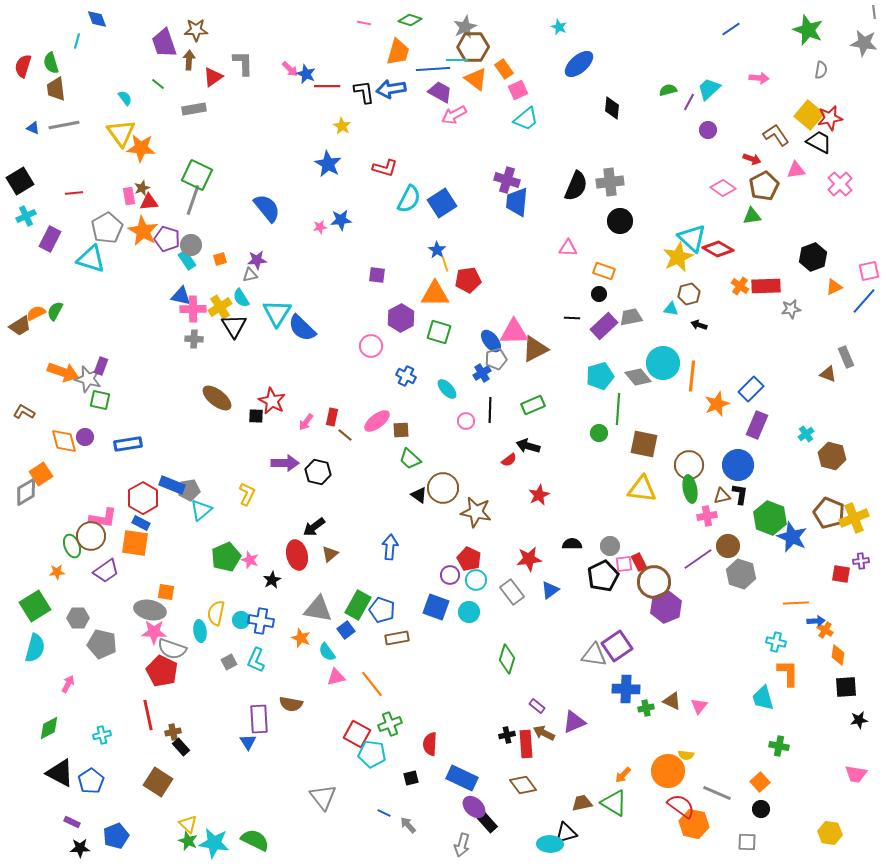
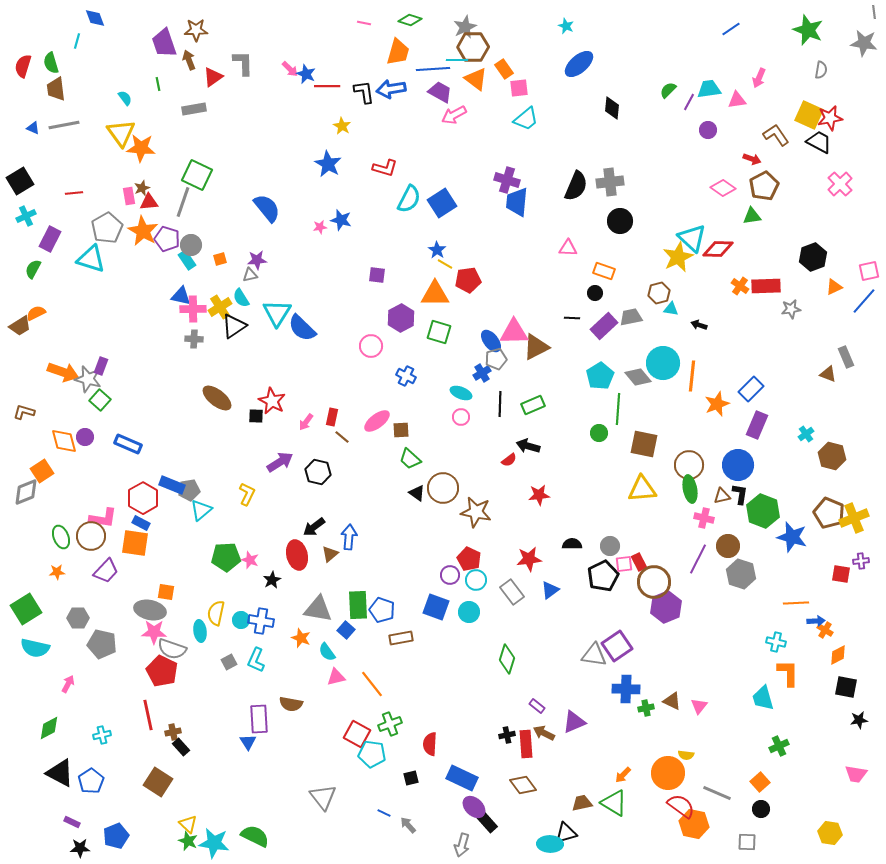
blue diamond at (97, 19): moved 2 px left, 1 px up
cyan star at (559, 27): moved 7 px right, 1 px up
brown arrow at (189, 60): rotated 24 degrees counterclockwise
pink arrow at (759, 78): rotated 108 degrees clockwise
green line at (158, 84): rotated 40 degrees clockwise
cyan trapezoid at (709, 89): rotated 35 degrees clockwise
pink square at (518, 90): moved 1 px right, 2 px up; rotated 18 degrees clockwise
green semicircle at (668, 90): rotated 30 degrees counterclockwise
yellow square at (809, 115): rotated 16 degrees counterclockwise
pink triangle at (796, 170): moved 59 px left, 70 px up
gray line at (193, 200): moved 10 px left, 2 px down
blue star at (341, 220): rotated 20 degrees clockwise
red diamond at (718, 249): rotated 28 degrees counterclockwise
yellow line at (445, 264): rotated 42 degrees counterclockwise
black circle at (599, 294): moved 4 px left, 1 px up
brown hexagon at (689, 294): moved 30 px left, 1 px up
green semicircle at (55, 311): moved 22 px left, 42 px up
black triangle at (234, 326): rotated 28 degrees clockwise
brown triangle at (535, 349): moved 1 px right, 2 px up
cyan pentagon at (600, 376): rotated 16 degrees counterclockwise
cyan ellipse at (447, 389): moved 14 px right, 4 px down; rotated 25 degrees counterclockwise
green square at (100, 400): rotated 30 degrees clockwise
black line at (490, 410): moved 10 px right, 6 px up
brown L-shape at (24, 412): rotated 15 degrees counterclockwise
pink circle at (466, 421): moved 5 px left, 4 px up
brown line at (345, 435): moved 3 px left, 2 px down
blue rectangle at (128, 444): rotated 32 degrees clockwise
purple arrow at (285, 463): moved 5 px left, 1 px up; rotated 32 degrees counterclockwise
orange square at (41, 474): moved 1 px right, 3 px up
yellow triangle at (642, 489): rotated 12 degrees counterclockwise
gray diamond at (26, 492): rotated 8 degrees clockwise
black triangle at (419, 495): moved 2 px left, 2 px up
red star at (539, 495): rotated 20 degrees clockwise
pink cross at (707, 516): moved 3 px left, 2 px down; rotated 24 degrees clockwise
green hexagon at (770, 518): moved 7 px left, 7 px up
blue star at (792, 537): rotated 8 degrees counterclockwise
green ellipse at (72, 546): moved 11 px left, 9 px up
blue arrow at (390, 547): moved 41 px left, 10 px up
green pentagon at (226, 557): rotated 20 degrees clockwise
purple line at (698, 559): rotated 28 degrees counterclockwise
purple trapezoid at (106, 571): rotated 12 degrees counterclockwise
green rectangle at (358, 605): rotated 32 degrees counterclockwise
green square at (35, 606): moved 9 px left, 3 px down
blue square at (346, 630): rotated 12 degrees counterclockwise
brown rectangle at (397, 638): moved 4 px right
cyan semicircle at (35, 648): rotated 88 degrees clockwise
orange diamond at (838, 655): rotated 55 degrees clockwise
black square at (846, 687): rotated 15 degrees clockwise
green cross at (779, 746): rotated 36 degrees counterclockwise
orange circle at (668, 771): moved 2 px down
green semicircle at (255, 840): moved 4 px up
